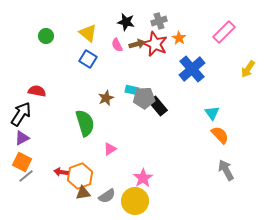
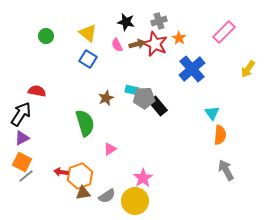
orange semicircle: rotated 48 degrees clockwise
